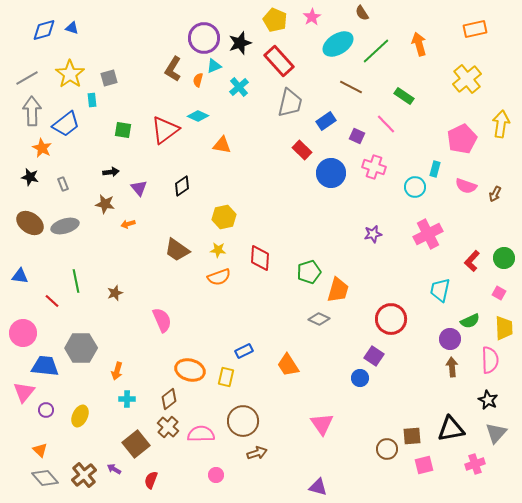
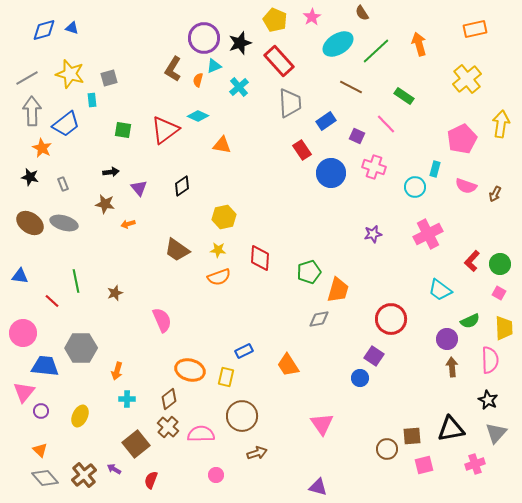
yellow star at (70, 74): rotated 20 degrees counterclockwise
gray trapezoid at (290, 103): rotated 16 degrees counterclockwise
red rectangle at (302, 150): rotated 12 degrees clockwise
gray ellipse at (65, 226): moved 1 px left, 3 px up; rotated 32 degrees clockwise
green circle at (504, 258): moved 4 px left, 6 px down
cyan trapezoid at (440, 290): rotated 65 degrees counterclockwise
gray diamond at (319, 319): rotated 35 degrees counterclockwise
purple circle at (450, 339): moved 3 px left
purple circle at (46, 410): moved 5 px left, 1 px down
brown circle at (243, 421): moved 1 px left, 5 px up
